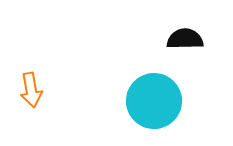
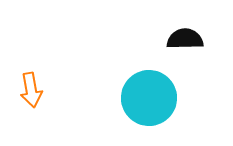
cyan circle: moved 5 px left, 3 px up
